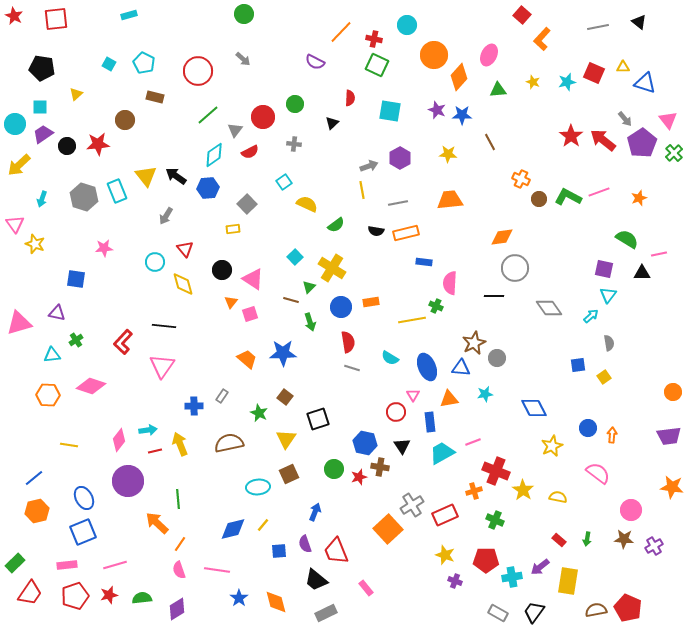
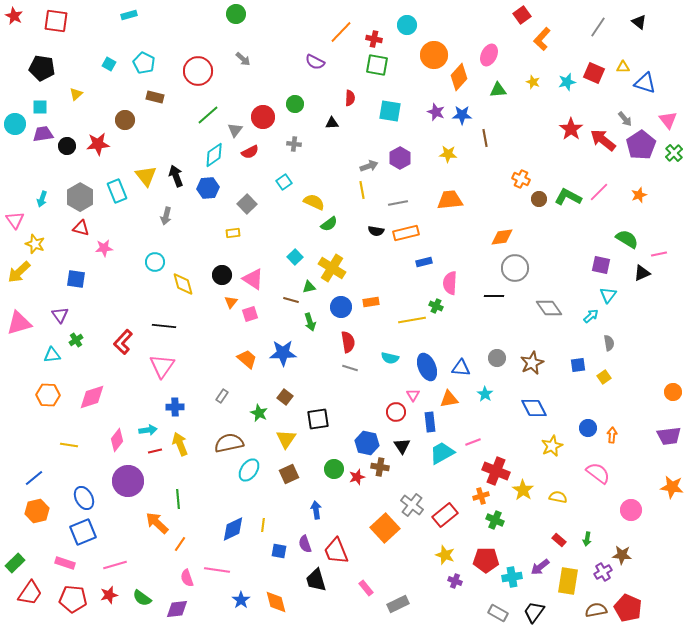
green circle at (244, 14): moved 8 px left
red square at (522, 15): rotated 12 degrees clockwise
red square at (56, 19): moved 2 px down; rotated 15 degrees clockwise
gray line at (598, 27): rotated 45 degrees counterclockwise
green square at (377, 65): rotated 15 degrees counterclockwise
purple star at (437, 110): moved 1 px left, 2 px down
black triangle at (332, 123): rotated 40 degrees clockwise
purple trapezoid at (43, 134): rotated 25 degrees clockwise
red star at (571, 136): moved 7 px up
brown line at (490, 142): moved 5 px left, 4 px up; rotated 18 degrees clockwise
purple pentagon at (642, 143): moved 1 px left, 2 px down
yellow arrow at (19, 165): moved 107 px down
black arrow at (176, 176): rotated 35 degrees clockwise
pink line at (599, 192): rotated 25 degrees counterclockwise
gray hexagon at (84, 197): moved 4 px left; rotated 12 degrees clockwise
orange star at (639, 198): moved 3 px up
yellow semicircle at (307, 204): moved 7 px right, 2 px up
gray arrow at (166, 216): rotated 18 degrees counterclockwise
pink triangle at (15, 224): moved 4 px up
green semicircle at (336, 225): moved 7 px left, 1 px up
yellow rectangle at (233, 229): moved 4 px down
red triangle at (185, 249): moved 104 px left, 21 px up; rotated 36 degrees counterclockwise
blue rectangle at (424, 262): rotated 21 degrees counterclockwise
purple square at (604, 269): moved 3 px left, 4 px up
black circle at (222, 270): moved 5 px down
black triangle at (642, 273): rotated 24 degrees counterclockwise
green triangle at (309, 287): rotated 32 degrees clockwise
purple triangle at (57, 313): moved 3 px right, 2 px down; rotated 42 degrees clockwise
brown star at (474, 343): moved 58 px right, 20 px down
cyan semicircle at (390, 358): rotated 18 degrees counterclockwise
gray line at (352, 368): moved 2 px left
pink diamond at (91, 386): moved 1 px right, 11 px down; rotated 36 degrees counterclockwise
cyan star at (485, 394): rotated 28 degrees counterclockwise
blue cross at (194, 406): moved 19 px left, 1 px down
black square at (318, 419): rotated 10 degrees clockwise
pink diamond at (119, 440): moved 2 px left
blue hexagon at (365, 443): moved 2 px right
red star at (359, 477): moved 2 px left
cyan ellipse at (258, 487): moved 9 px left, 17 px up; rotated 50 degrees counterclockwise
orange cross at (474, 491): moved 7 px right, 5 px down
gray cross at (412, 505): rotated 20 degrees counterclockwise
blue arrow at (315, 512): moved 1 px right, 2 px up; rotated 30 degrees counterclockwise
red rectangle at (445, 515): rotated 15 degrees counterclockwise
yellow line at (263, 525): rotated 32 degrees counterclockwise
blue diamond at (233, 529): rotated 12 degrees counterclockwise
orange square at (388, 529): moved 3 px left, 1 px up
brown star at (624, 539): moved 2 px left, 16 px down
purple cross at (654, 546): moved 51 px left, 26 px down
blue square at (279, 551): rotated 14 degrees clockwise
pink rectangle at (67, 565): moved 2 px left, 2 px up; rotated 24 degrees clockwise
pink semicircle at (179, 570): moved 8 px right, 8 px down
black trapezoid at (316, 580): rotated 35 degrees clockwise
red pentagon at (75, 596): moved 2 px left, 3 px down; rotated 24 degrees clockwise
green semicircle at (142, 598): rotated 138 degrees counterclockwise
blue star at (239, 598): moved 2 px right, 2 px down
purple diamond at (177, 609): rotated 25 degrees clockwise
gray rectangle at (326, 613): moved 72 px right, 9 px up
